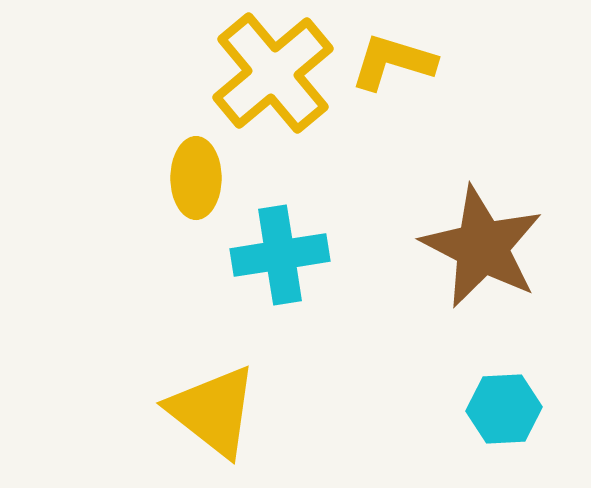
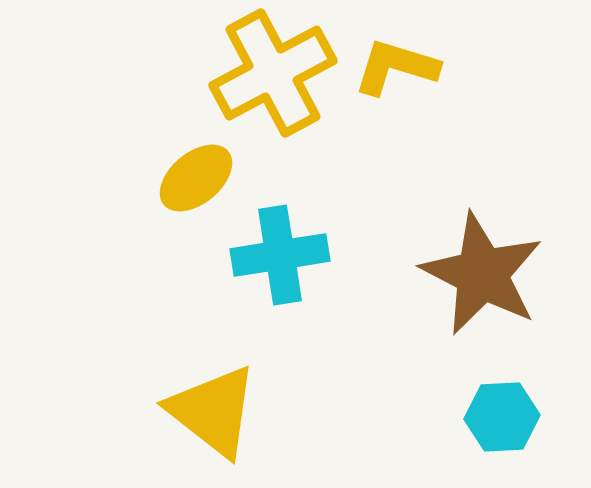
yellow L-shape: moved 3 px right, 5 px down
yellow cross: rotated 12 degrees clockwise
yellow ellipse: rotated 50 degrees clockwise
brown star: moved 27 px down
cyan hexagon: moved 2 px left, 8 px down
